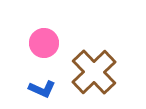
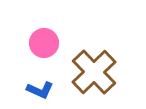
blue L-shape: moved 2 px left, 1 px down
